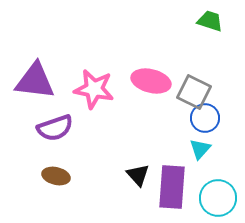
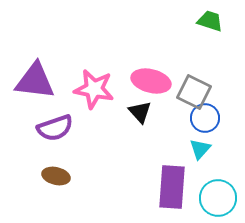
black triangle: moved 2 px right, 63 px up
